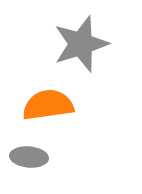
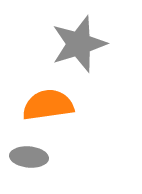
gray star: moved 2 px left
